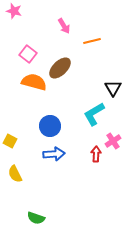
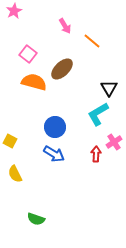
pink star: rotated 28 degrees clockwise
pink arrow: moved 1 px right
orange line: rotated 54 degrees clockwise
brown ellipse: moved 2 px right, 1 px down
black triangle: moved 4 px left
cyan L-shape: moved 4 px right
blue circle: moved 5 px right, 1 px down
pink cross: moved 1 px right, 1 px down
blue arrow: rotated 35 degrees clockwise
green semicircle: moved 1 px down
